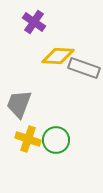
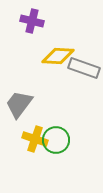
purple cross: moved 2 px left, 1 px up; rotated 20 degrees counterclockwise
gray trapezoid: rotated 16 degrees clockwise
yellow cross: moved 7 px right
